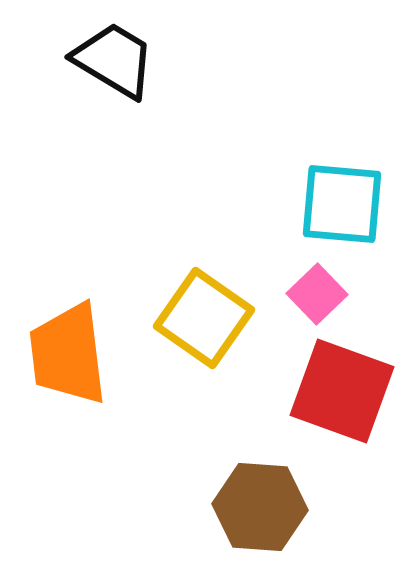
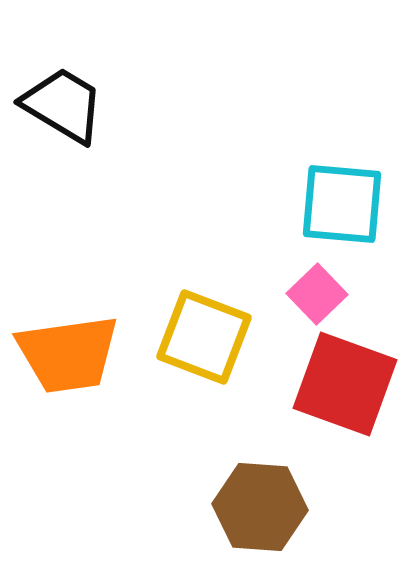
black trapezoid: moved 51 px left, 45 px down
yellow square: moved 19 px down; rotated 14 degrees counterclockwise
orange trapezoid: rotated 91 degrees counterclockwise
red square: moved 3 px right, 7 px up
